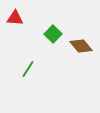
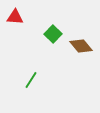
red triangle: moved 1 px up
green line: moved 3 px right, 11 px down
